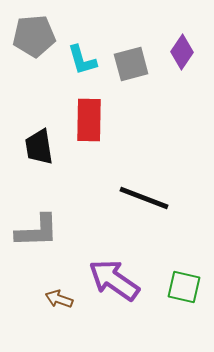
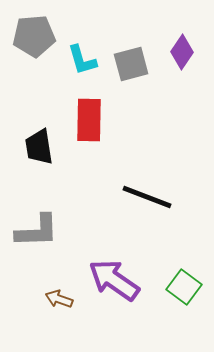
black line: moved 3 px right, 1 px up
green square: rotated 24 degrees clockwise
